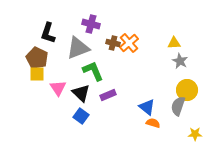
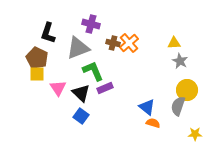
purple rectangle: moved 3 px left, 7 px up
